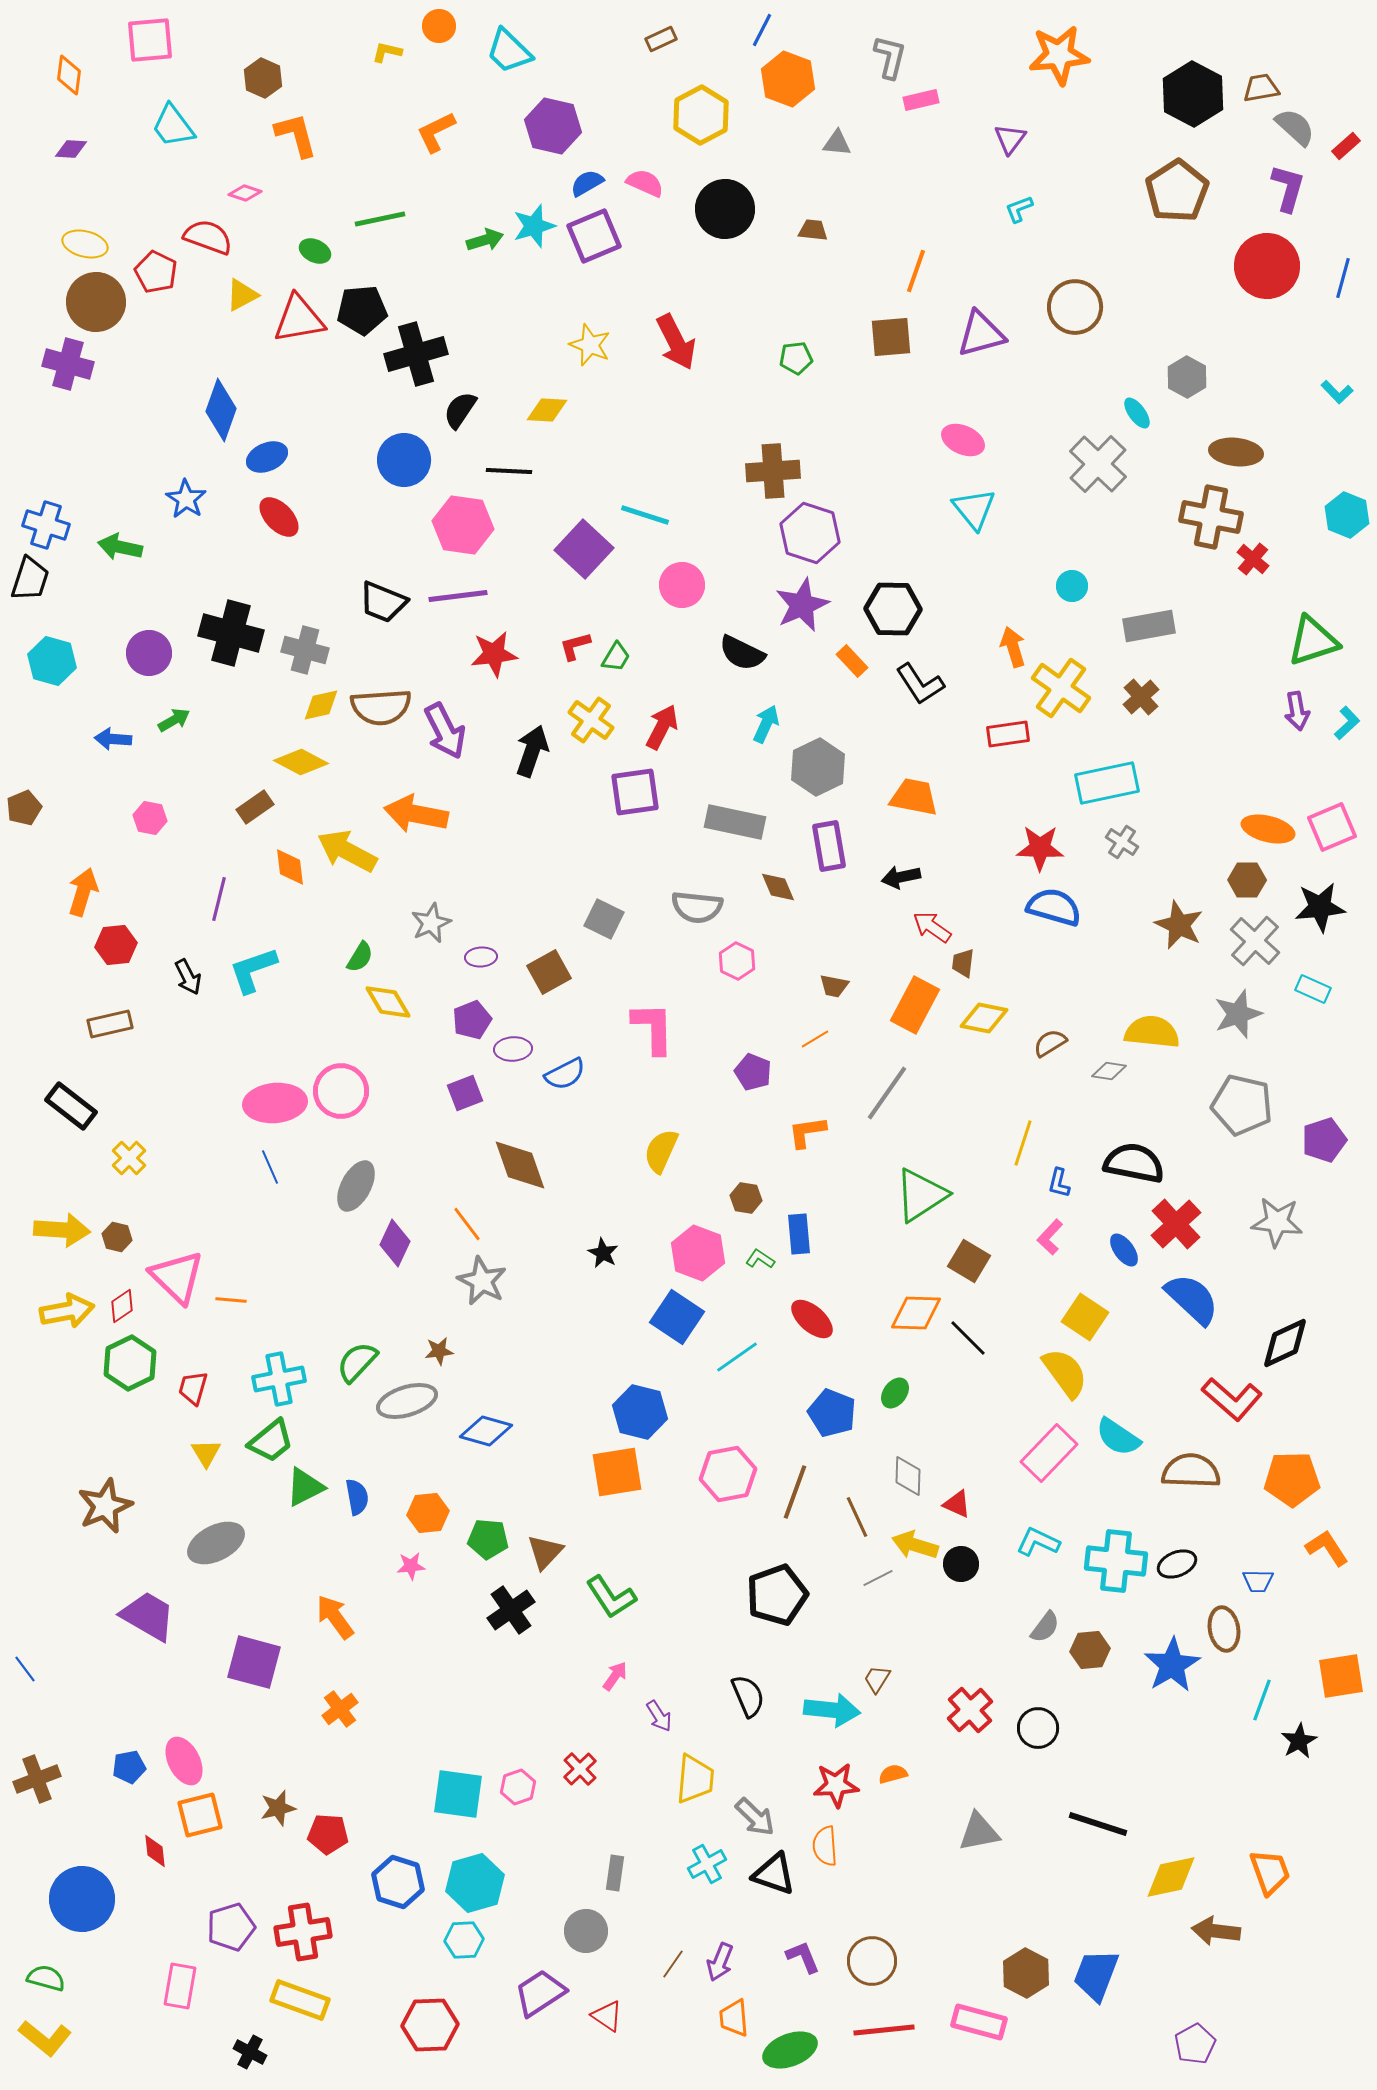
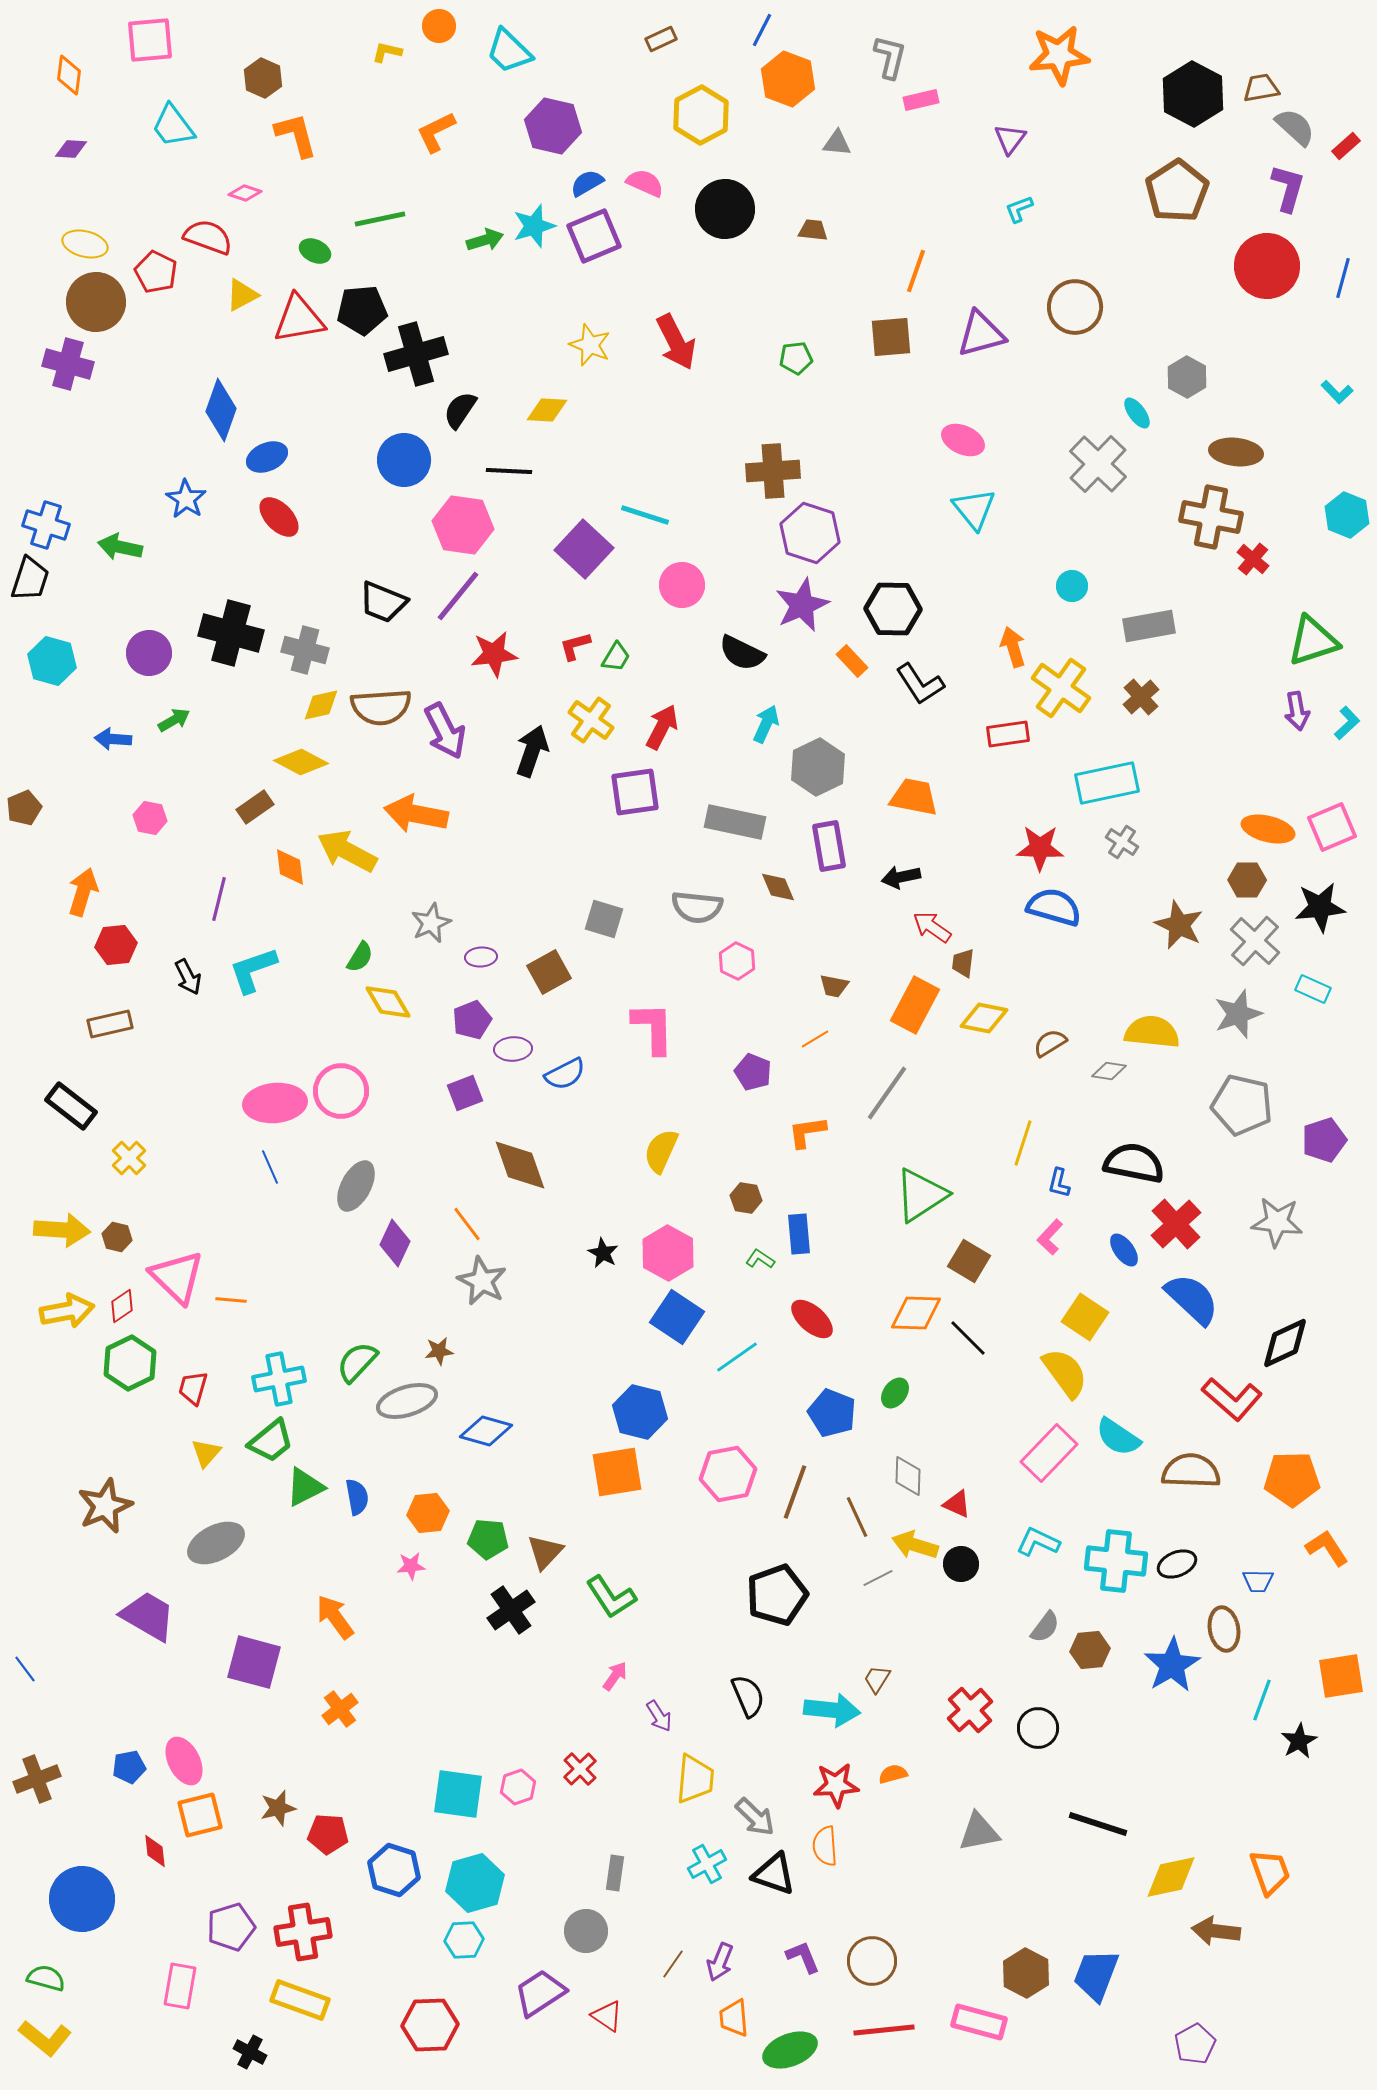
purple line at (458, 596): rotated 44 degrees counterclockwise
gray square at (604, 919): rotated 9 degrees counterclockwise
pink hexagon at (698, 1253): moved 30 px left; rotated 8 degrees clockwise
yellow triangle at (206, 1453): rotated 12 degrees clockwise
blue hexagon at (398, 1882): moved 4 px left, 12 px up
